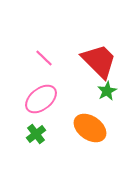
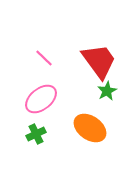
red trapezoid: rotated 9 degrees clockwise
green cross: rotated 12 degrees clockwise
